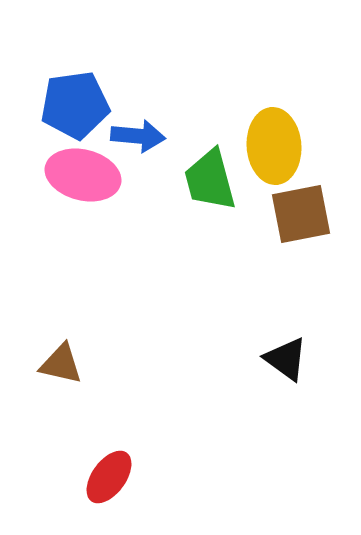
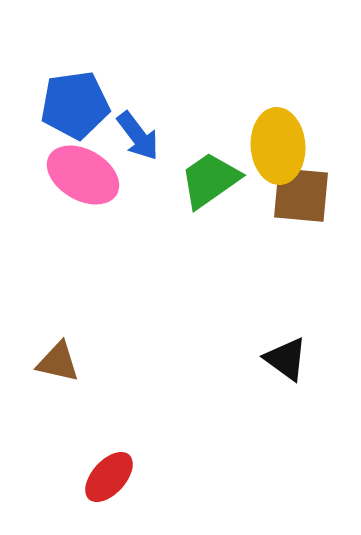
blue arrow: rotated 48 degrees clockwise
yellow ellipse: moved 4 px right
pink ellipse: rotated 16 degrees clockwise
green trapezoid: rotated 70 degrees clockwise
brown square: moved 19 px up; rotated 16 degrees clockwise
brown triangle: moved 3 px left, 2 px up
red ellipse: rotated 6 degrees clockwise
